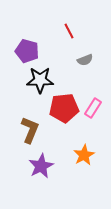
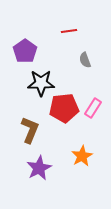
red line: rotated 70 degrees counterclockwise
purple pentagon: moved 2 px left; rotated 20 degrees clockwise
gray semicircle: rotated 91 degrees clockwise
black star: moved 1 px right, 3 px down
orange star: moved 2 px left, 1 px down
purple star: moved 2 px left, 2 px down
